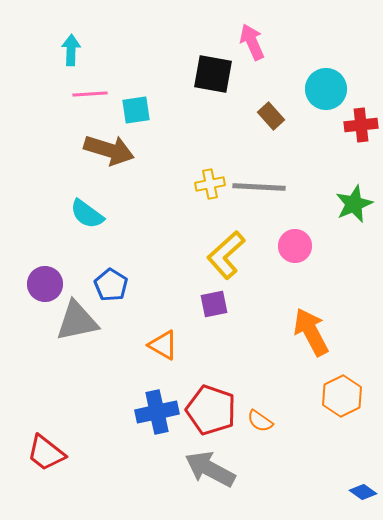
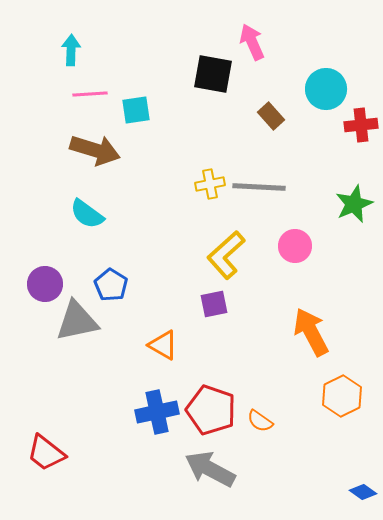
brown arrow: moved 14 px left
